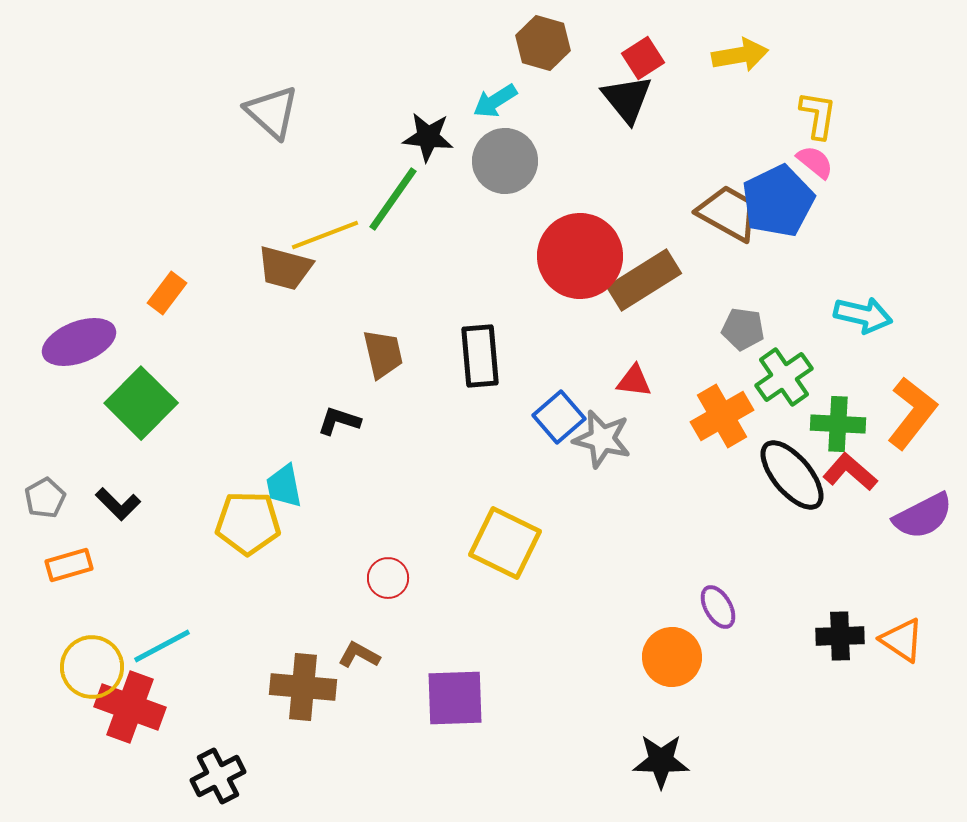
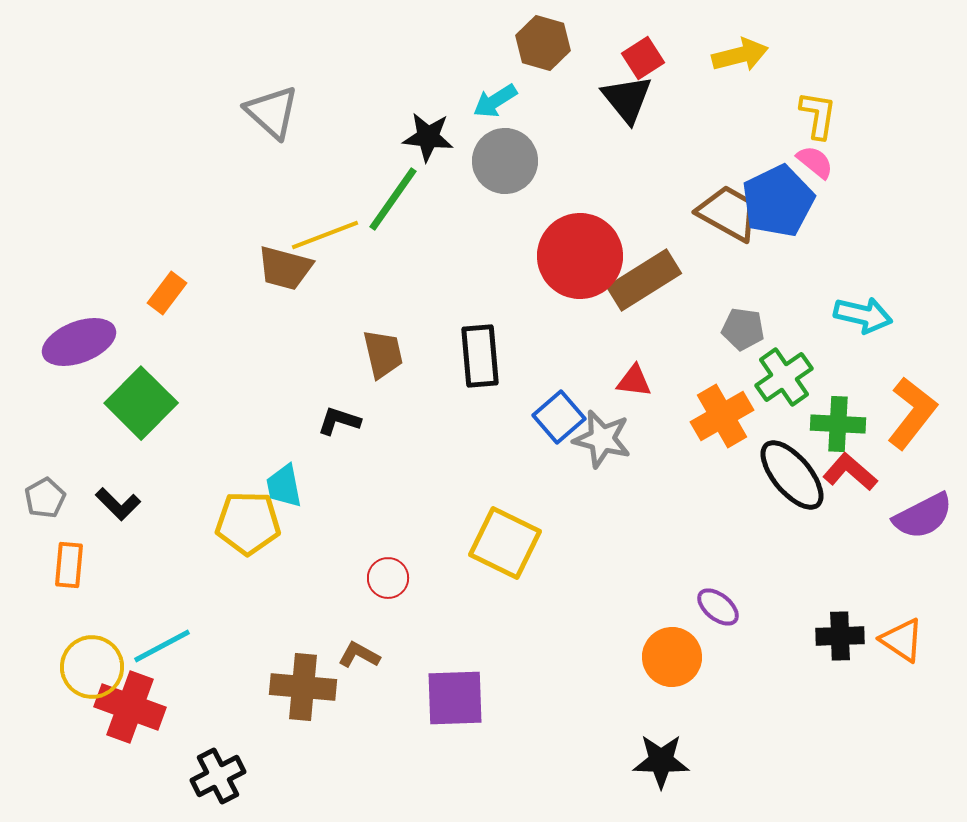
yellow arrow at (740, 55): rotated 4 degrees counterclockwise
orange rectangle at (69, 565): rotated 69 degrees counterclockwise
purple ellipse at (718, 607): rotated 21 degrees counterclockwise
